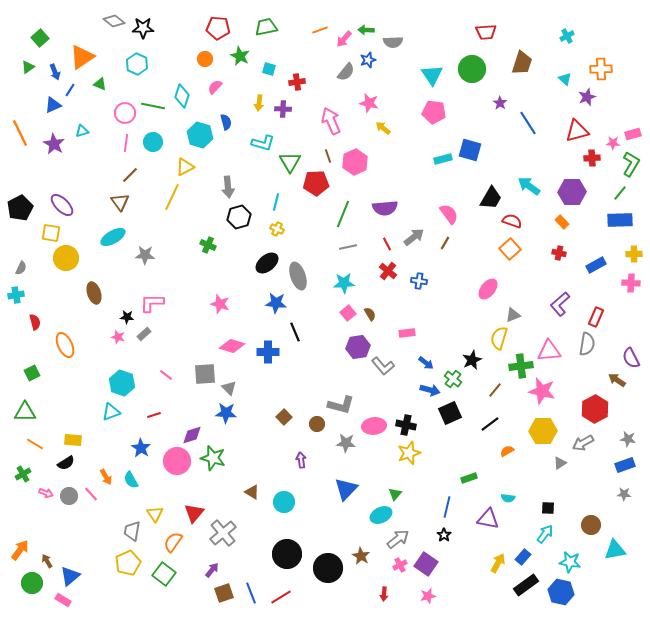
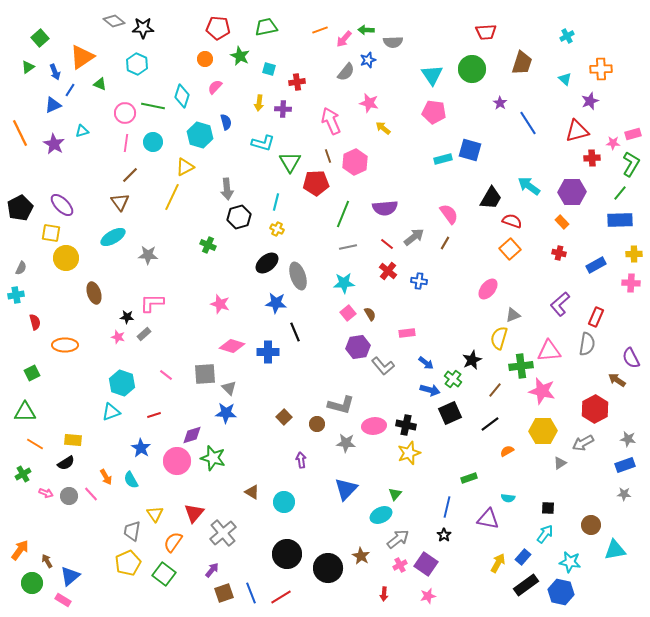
purple star at (587, 97): moved 3 px right, 4 px down
gray arrow at (228, 187): moved 1 px left, 2 px down
red line at (387, 244): rotated 24 degrees counterclockwise
gray star at (145, 255): moved 3 px right
orange ellipse at (65, 345): rotated 65 degrees counterclockwise
